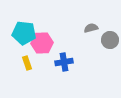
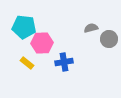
cyan pentagon: moved 6 px up
gray circle: moved 1 px left, 1 px up
yellow rectangle: rotated 32 degrees counterclockwise
